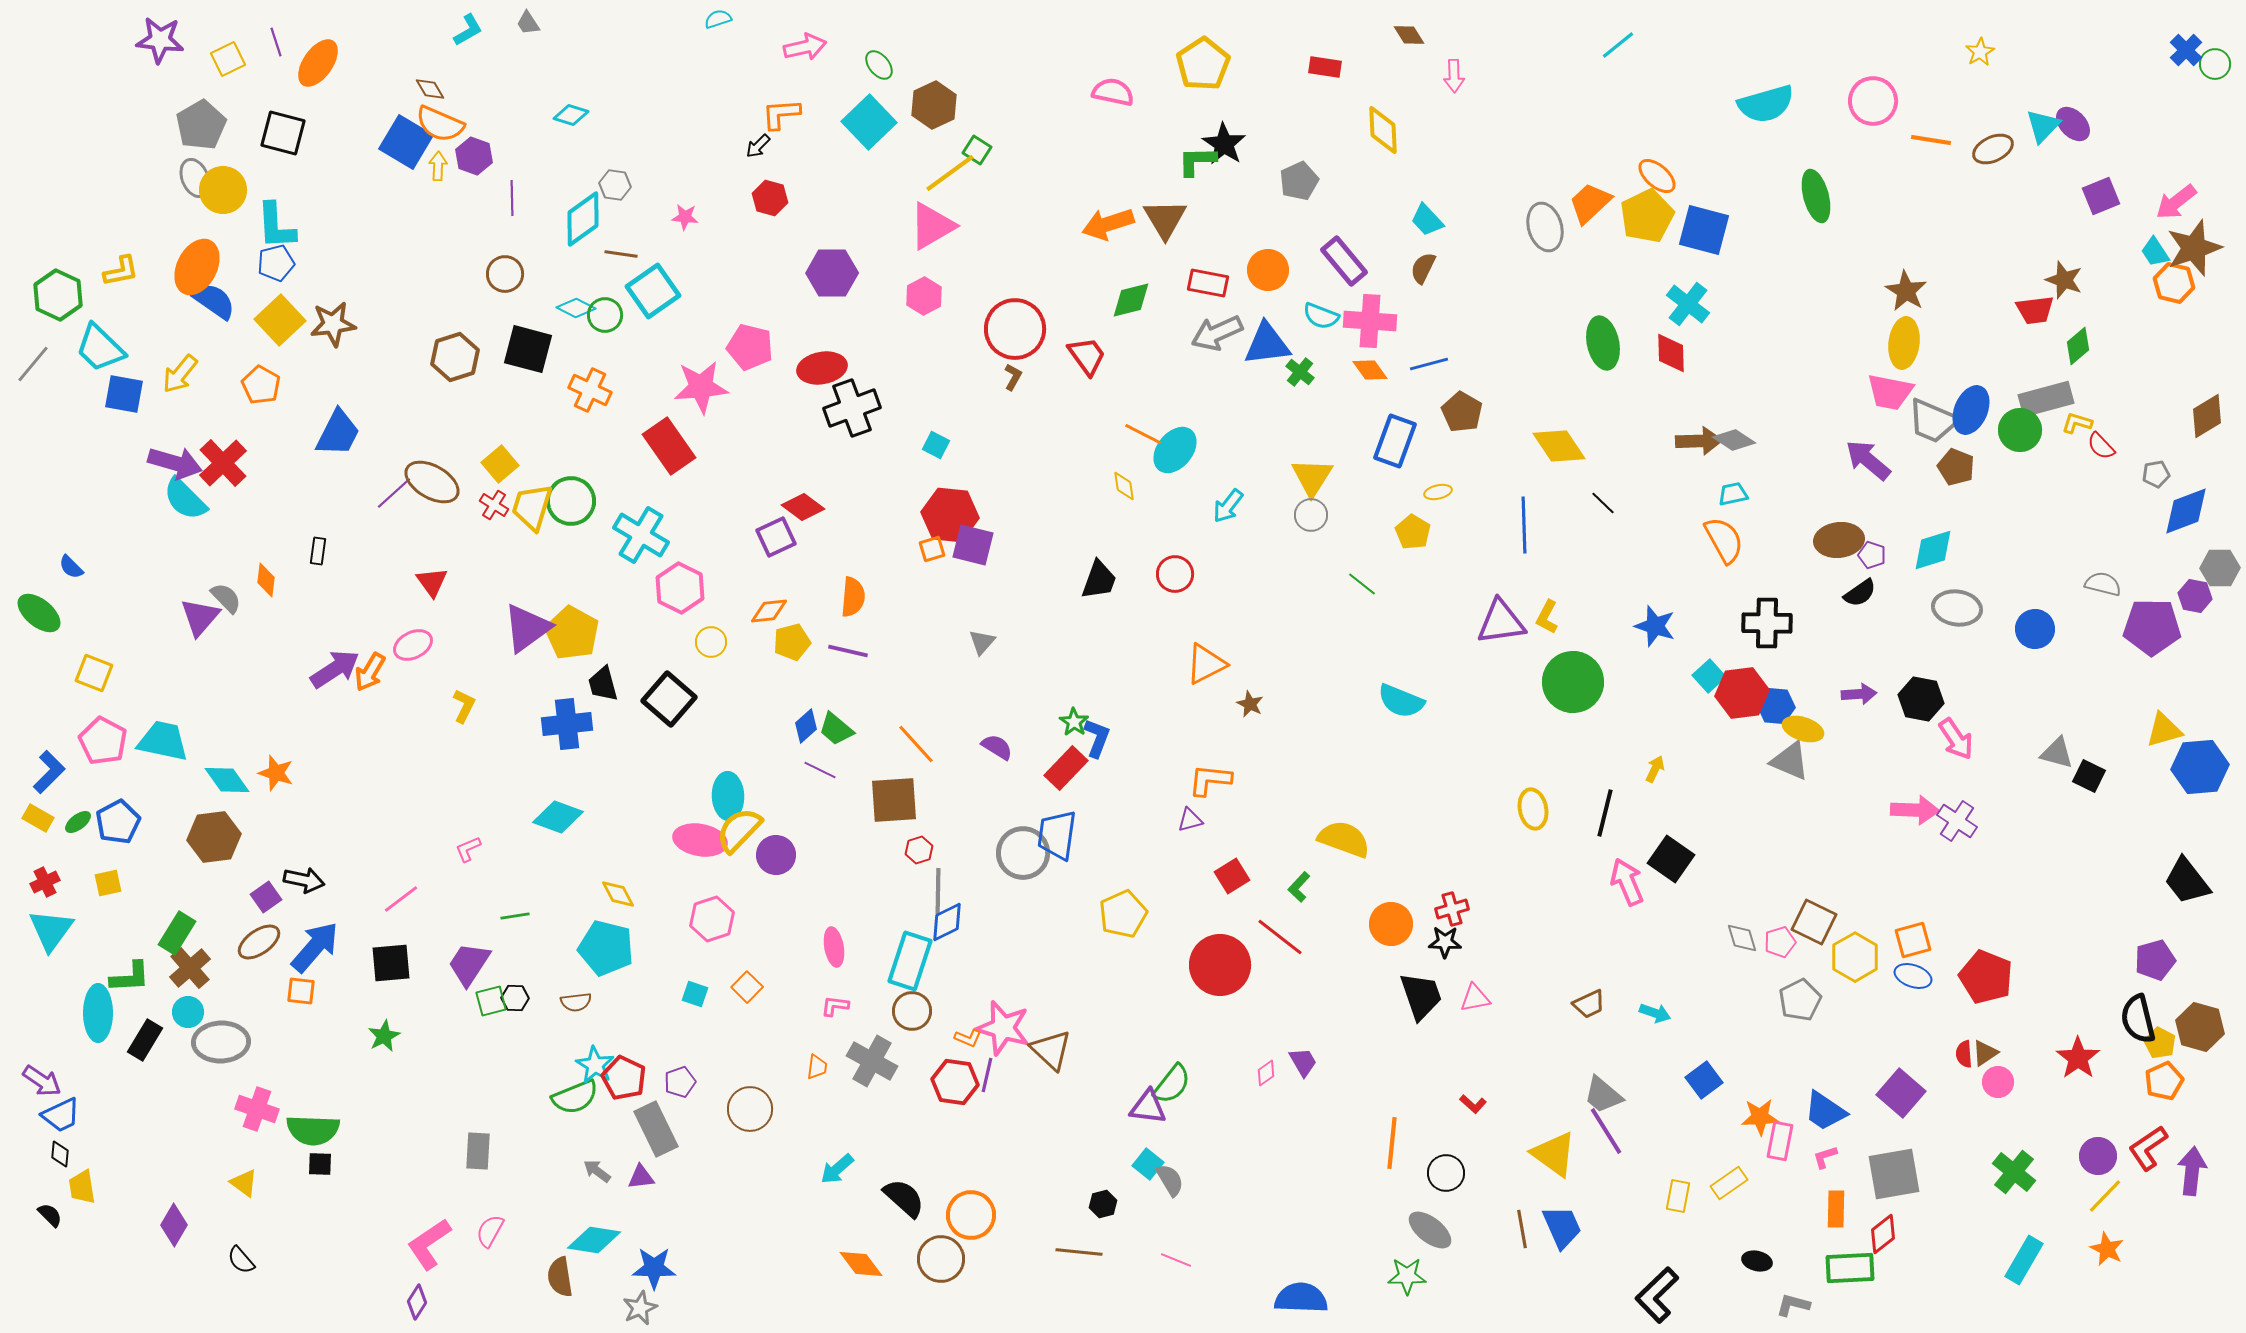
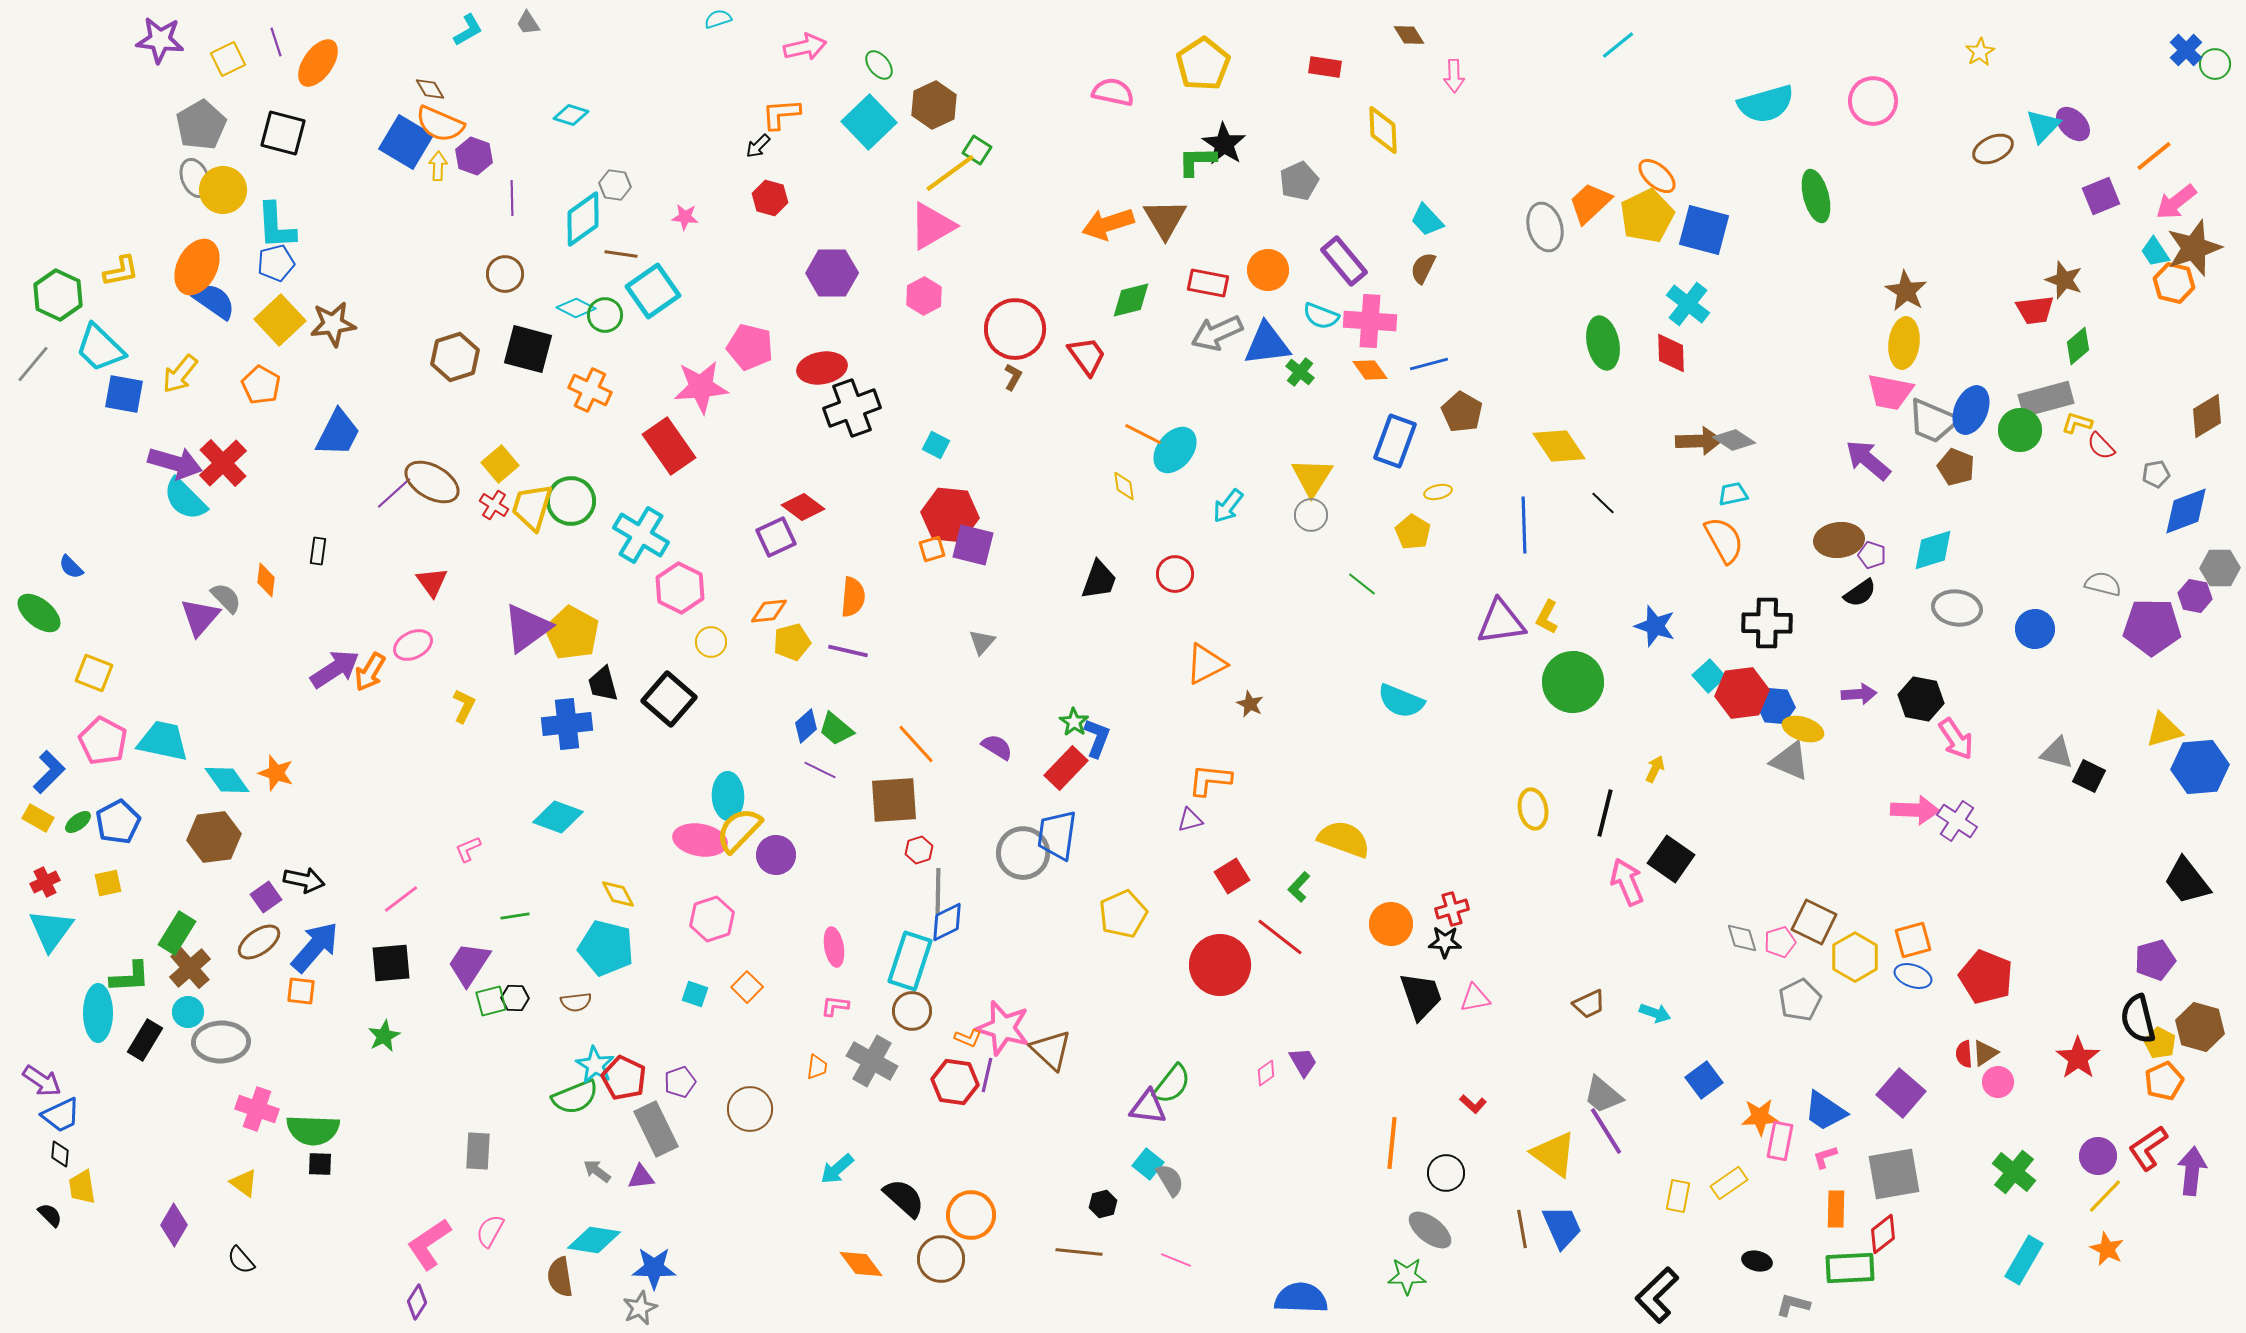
orange line at (1931, 140): moved 223 px right, 16 px down; rotated 48 degrees counterclockwise
